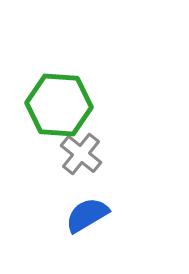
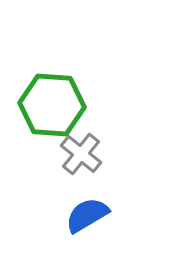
green hexagon: moved 7 px left
